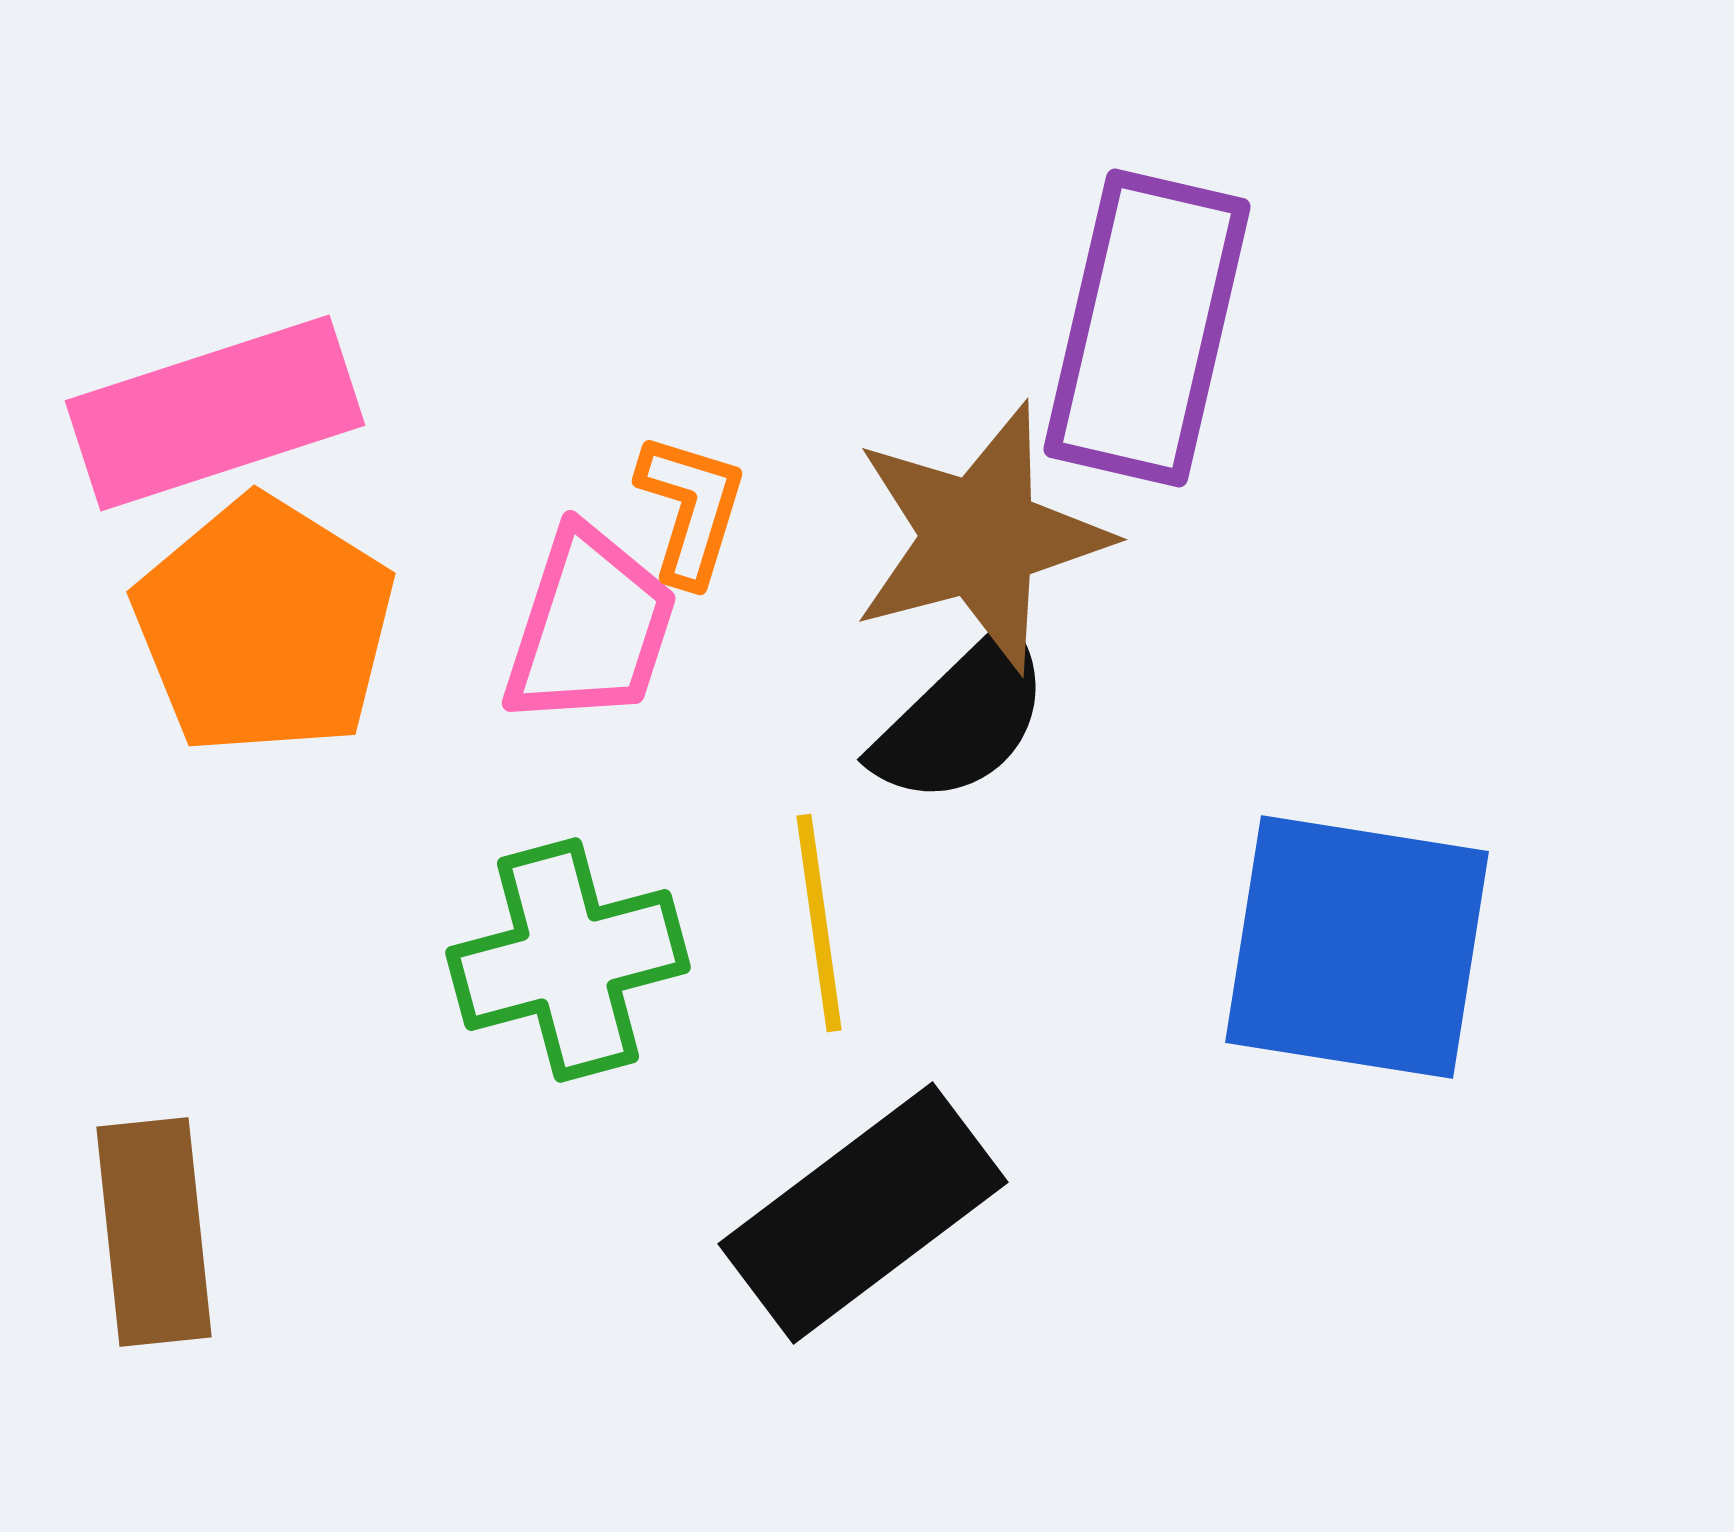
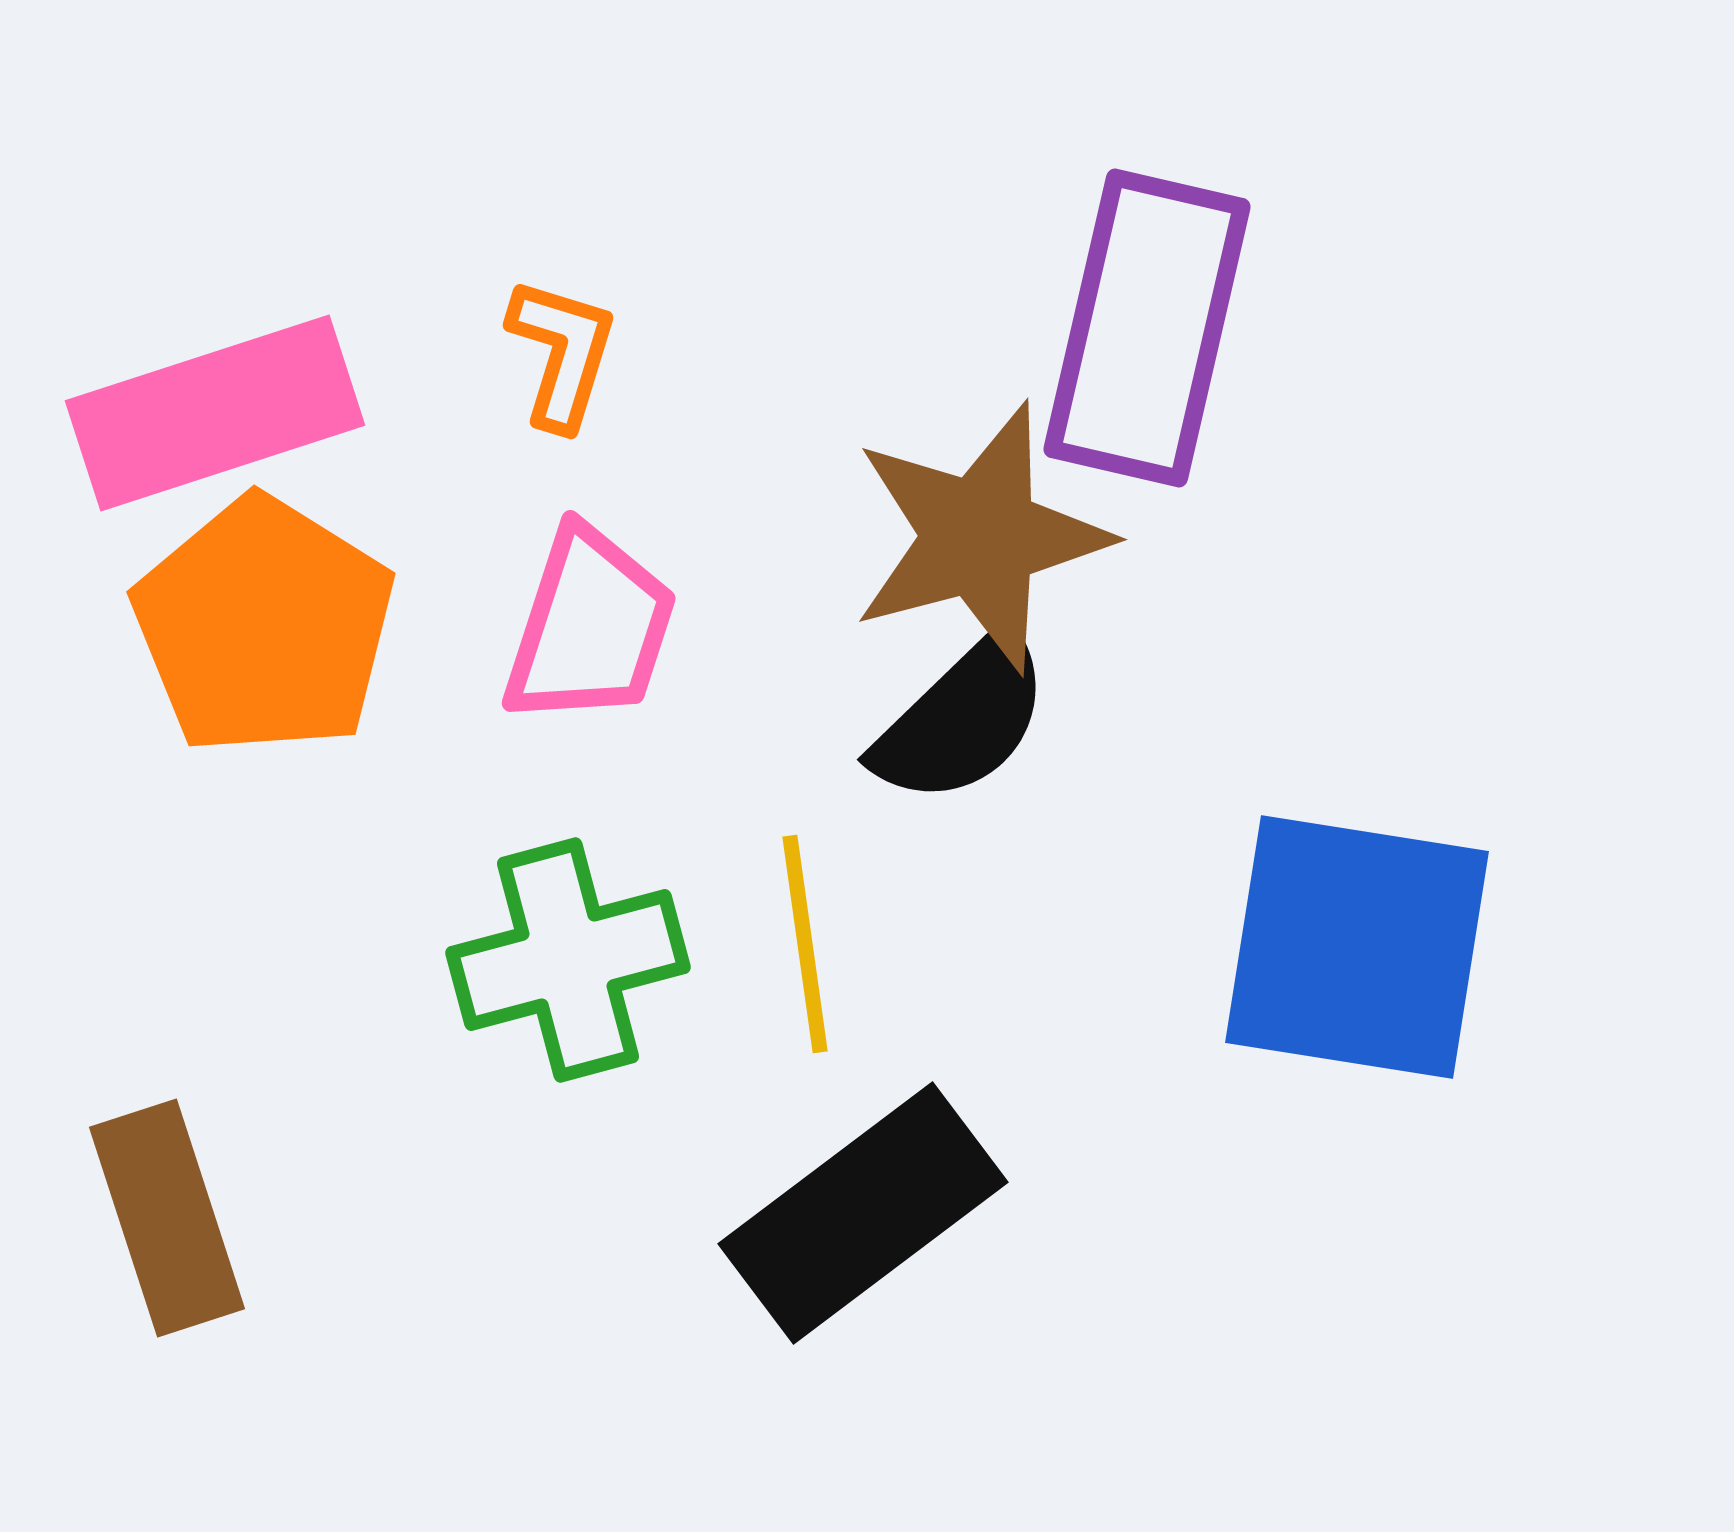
orange L-shape: moved 129 px left, 156 px up
yellow line: moved 14 px left, 21 px down
brown rectangle: moved 13 px right, 14 px up; rotated 12 degrees counterclockwise
